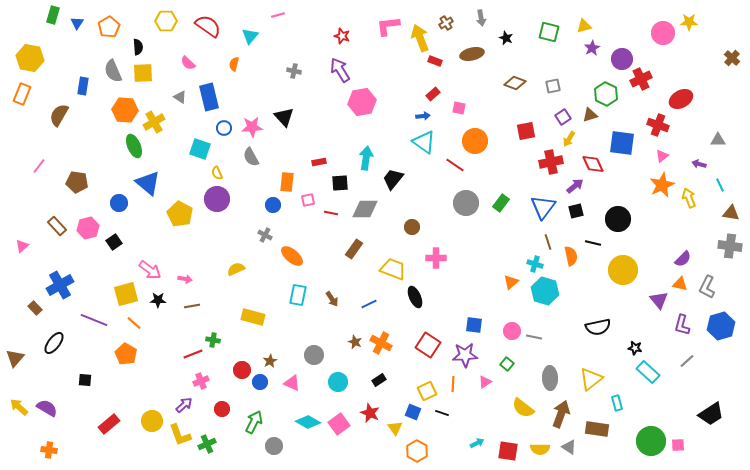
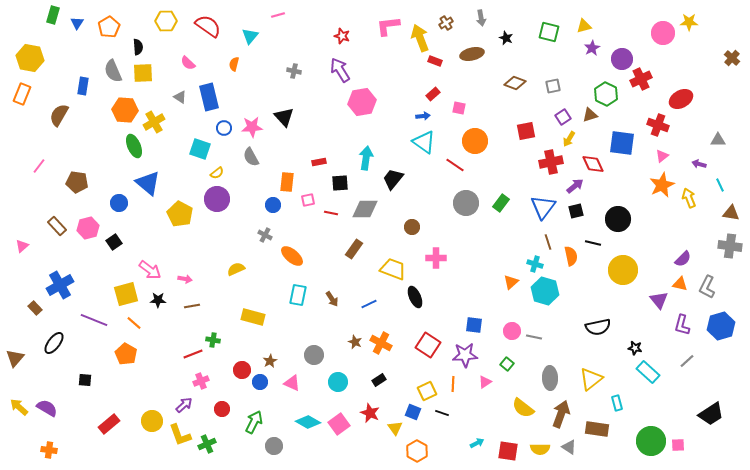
yellow semicircle at (217, 173): rotated 104 degrees counterclockwise
